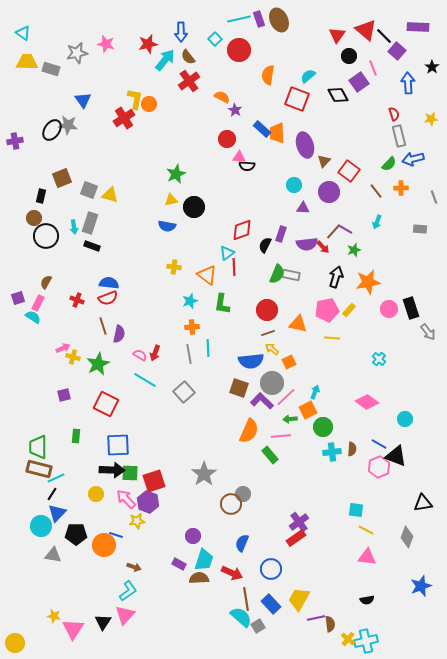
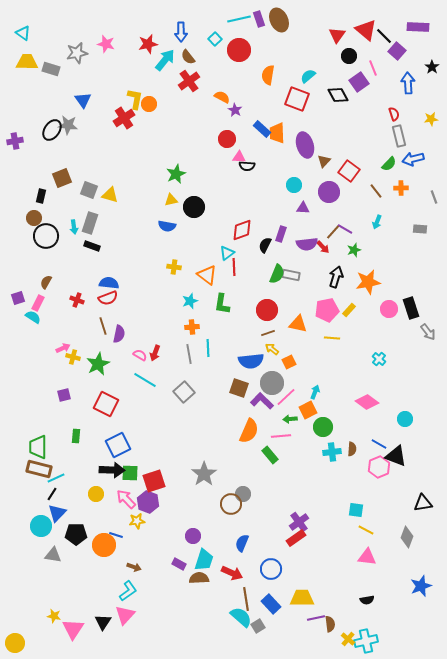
blue square at (118, 445): rotated 25 degrees counterclockwise
yellow trapezoid at (299, 599): moved 3 px right, 1 px up; rotated 60 degrees clockwise
